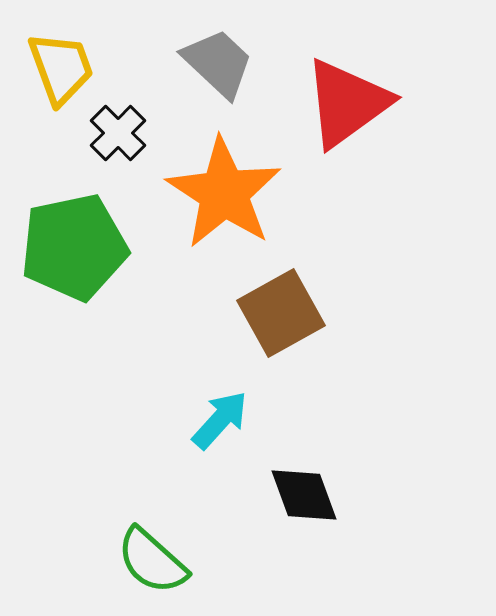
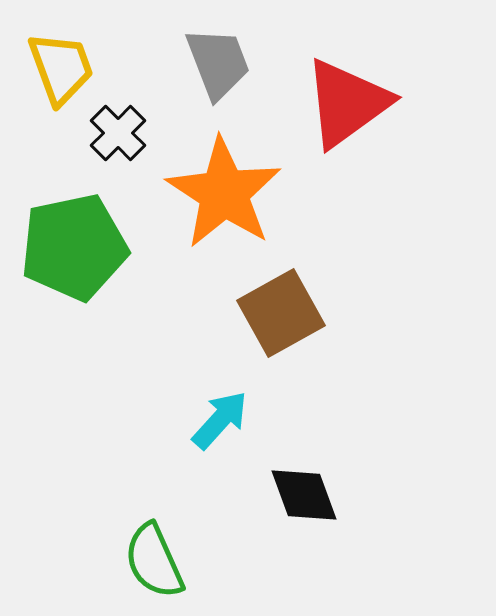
gray trapezoid: rotated 26 degrees clockwise
green semicircle: moved 2 px right; rotated 24 degrees clockwise
